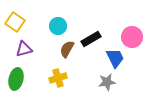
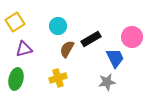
yellow square: rotated 24 degrees clockwise
